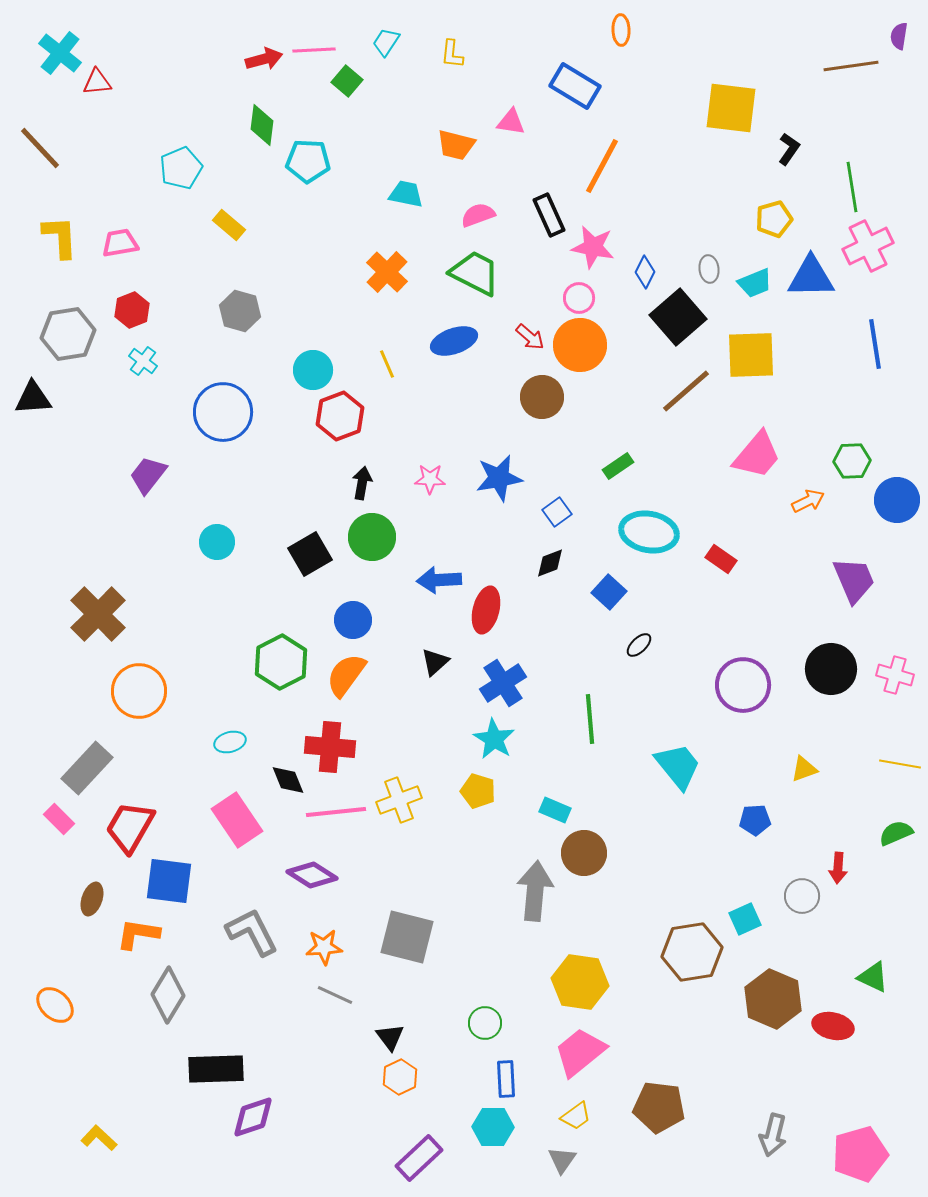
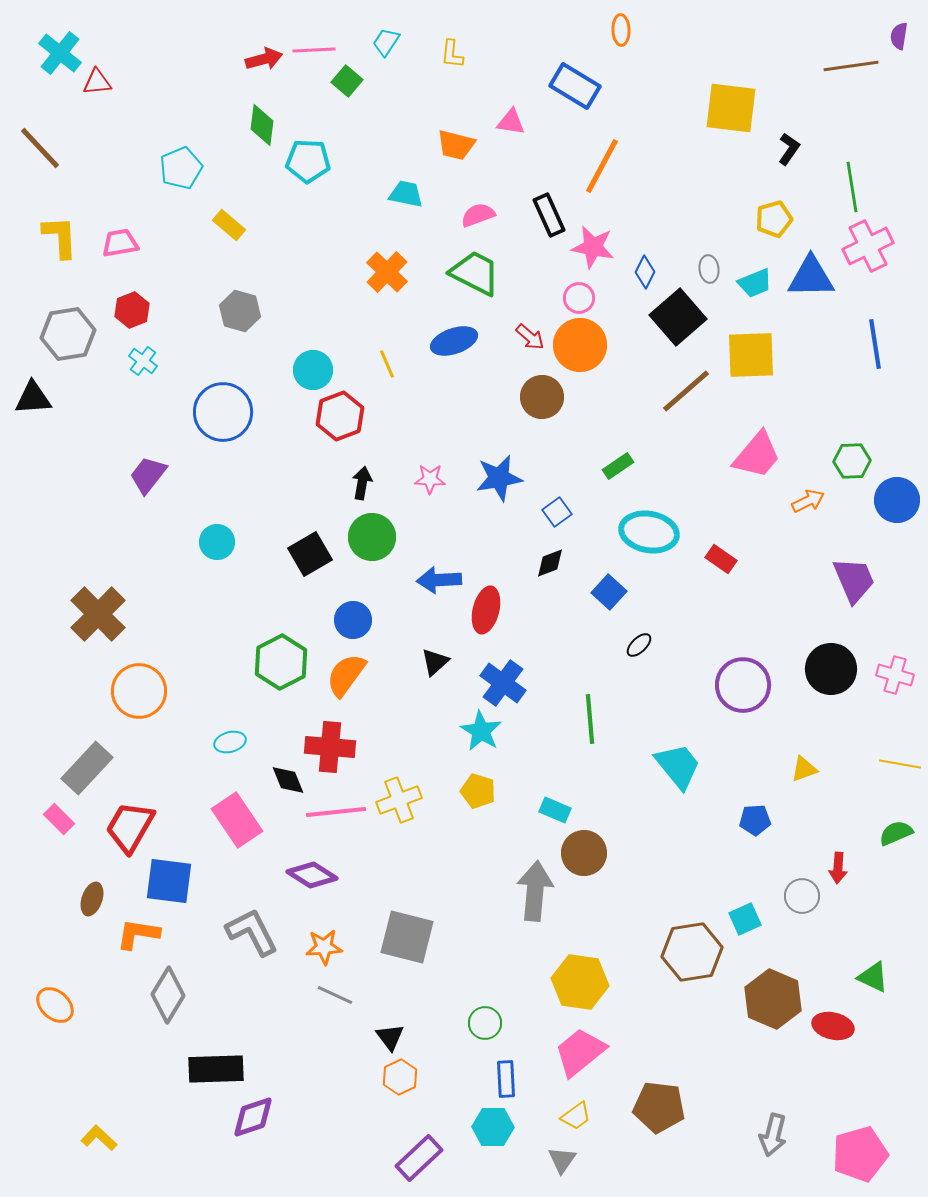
blue cross at (503, 683): rotated 21 degrees counterclockwise
cyan star at (494, 739): moved 13 px left, 8 px up
